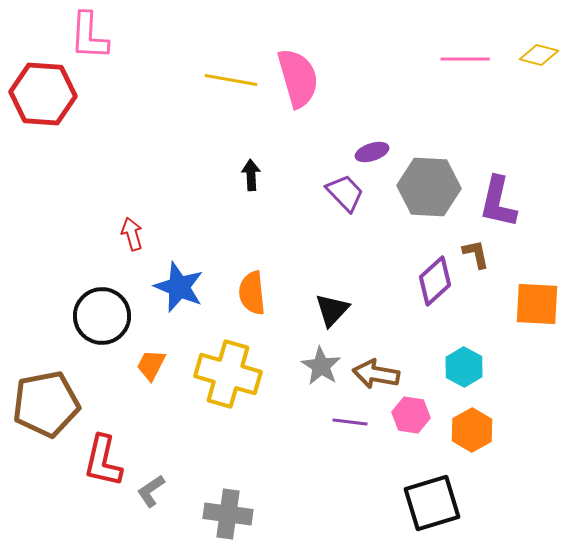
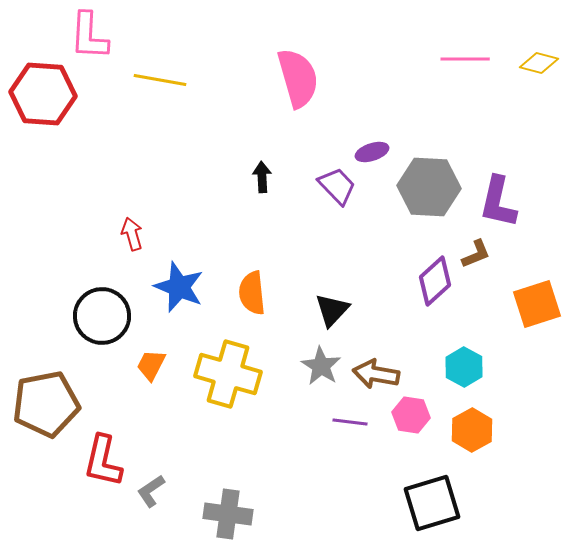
yellow diamond: moved 8 px down
yellow line: moved 71 px left
black arrow: moved 11 px right, 2 px down
purple trapezoid: moved 8 px left, 7 px up
brown L-shape: rotated 80 degrees clockwise
orange square: rotated 21 degrees counterclockwise
